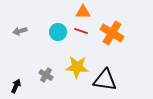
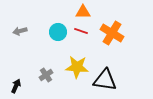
gray cross: rotated 24 degrees clockwise
